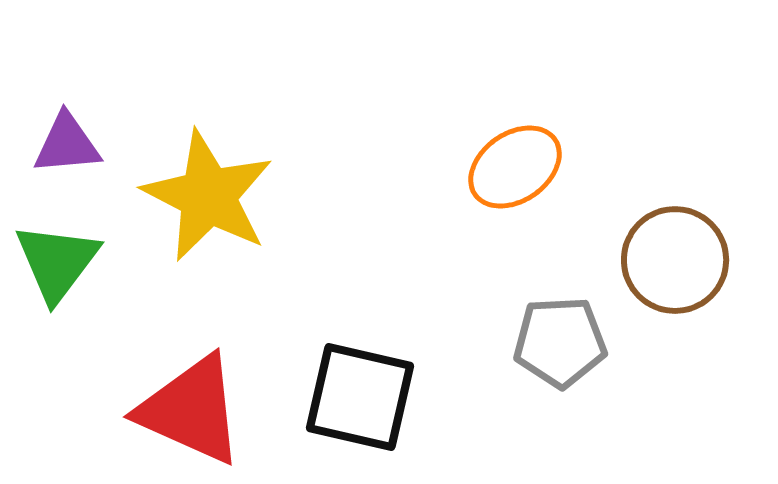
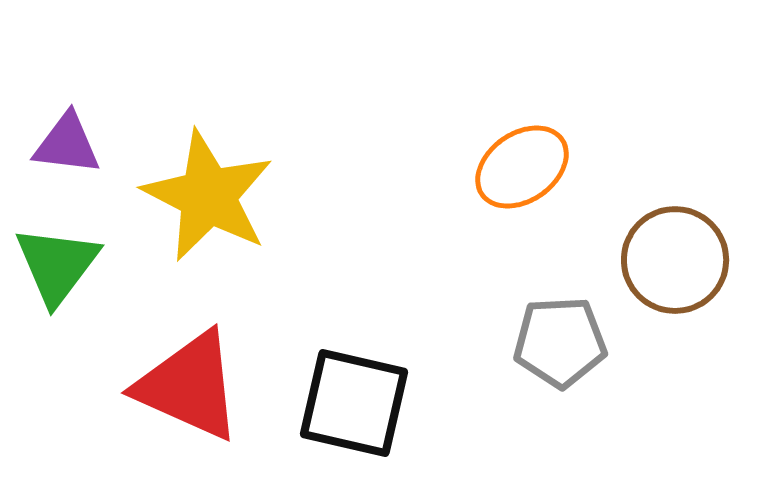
purple triangle: rotated 12 degrees clockwise
orange ellipse: moved 7 px right
green triangle: moved 3 px down
black square: moved 6 px left, 6 px down
red triangle: moved 2 px left, 24 px up
